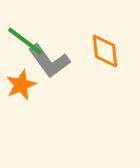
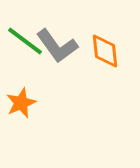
gray L-shape: moved 8 px right, 15 px up
orange star: moved 18 px down
